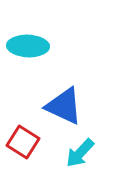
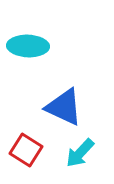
blue triangle: moved 1 px down
red square: moved 3 px right, 8 px down
